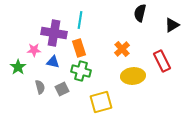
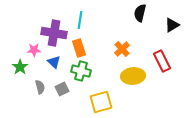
blue triangle: moved 1 px right; rotated 32 degrees clockwise
green star: moved 2 px right
